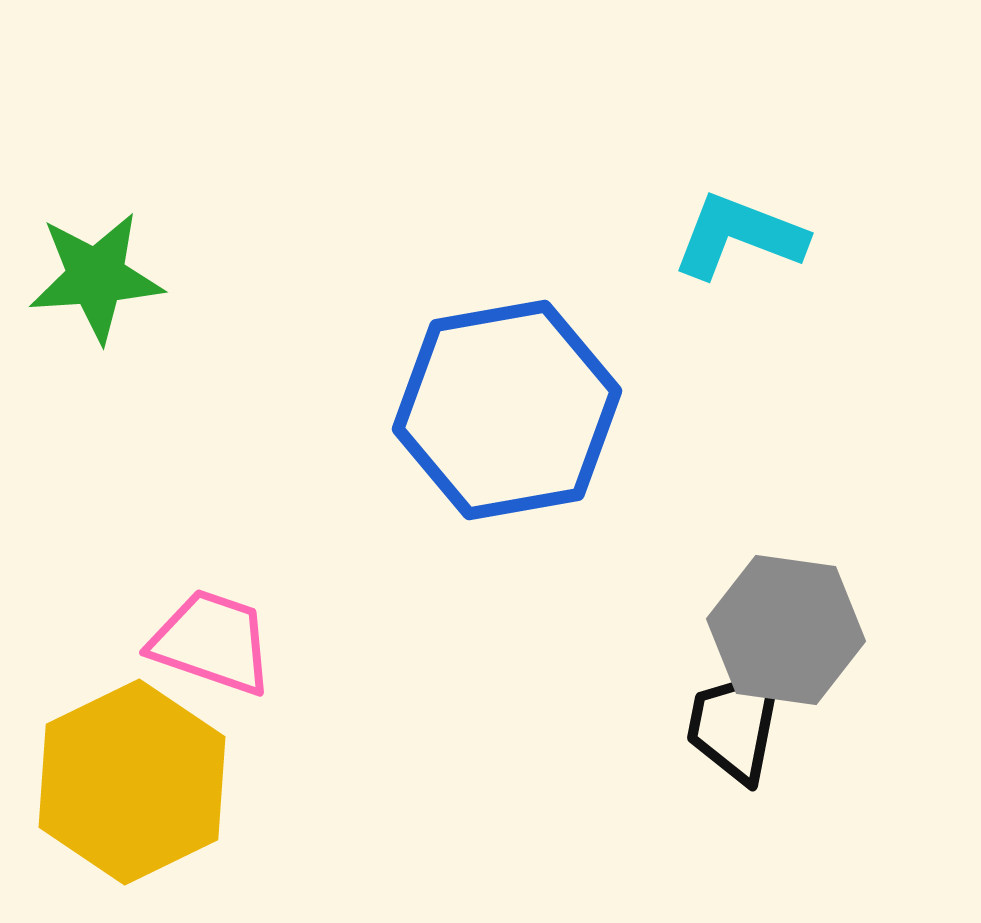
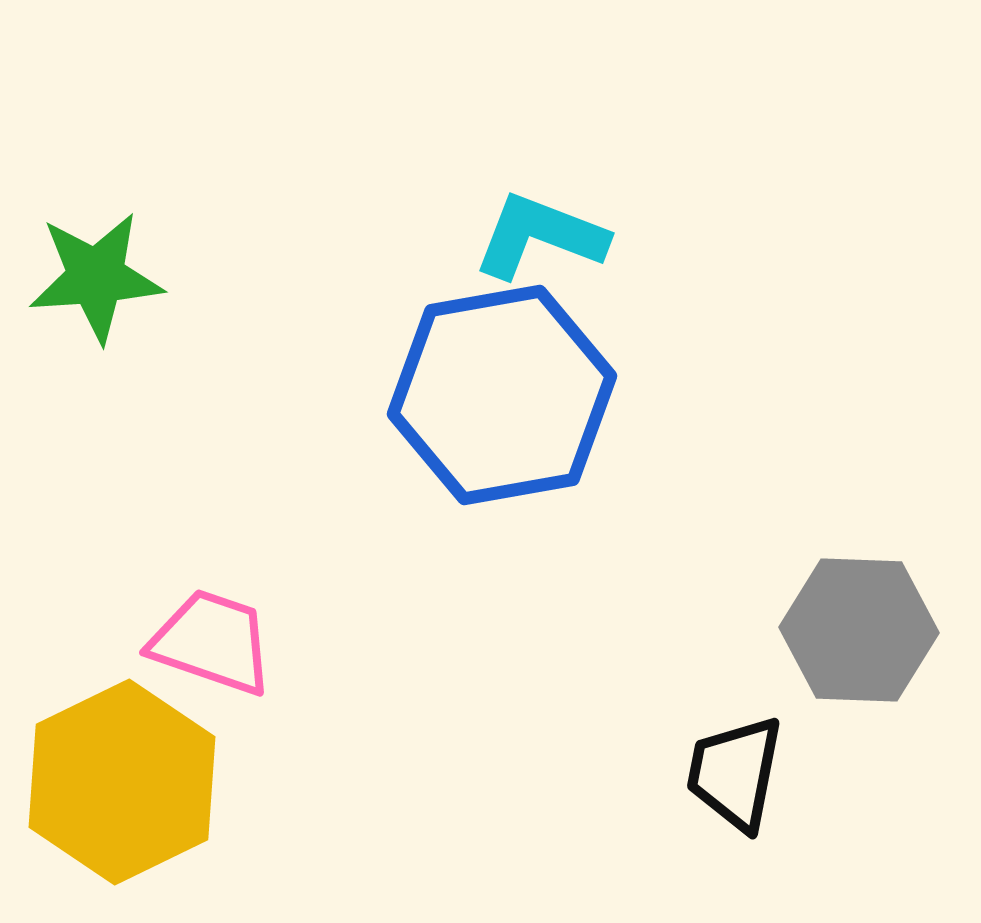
cyan L-shape: moved 199 px left
blue hexagon: moved 5 px left, 15 px up
gray hexagon: moved 73 px right; rotated 6 degrees counterclockwise
black trapezoid: moved 48 px down
yellow hexagon: moved 10 px left
